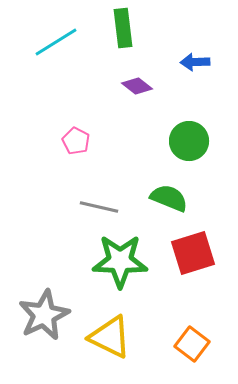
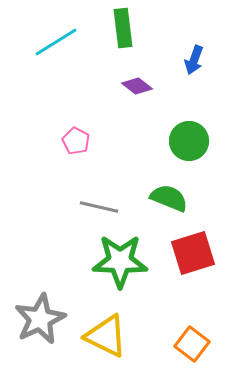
blue arrow: moved 1 px left, 2 px up; rotated 68 degrees counterclockwise
gray star: moved 4 px left, 4 px down
yellow triangle: moved 4 px left, 1 px up
